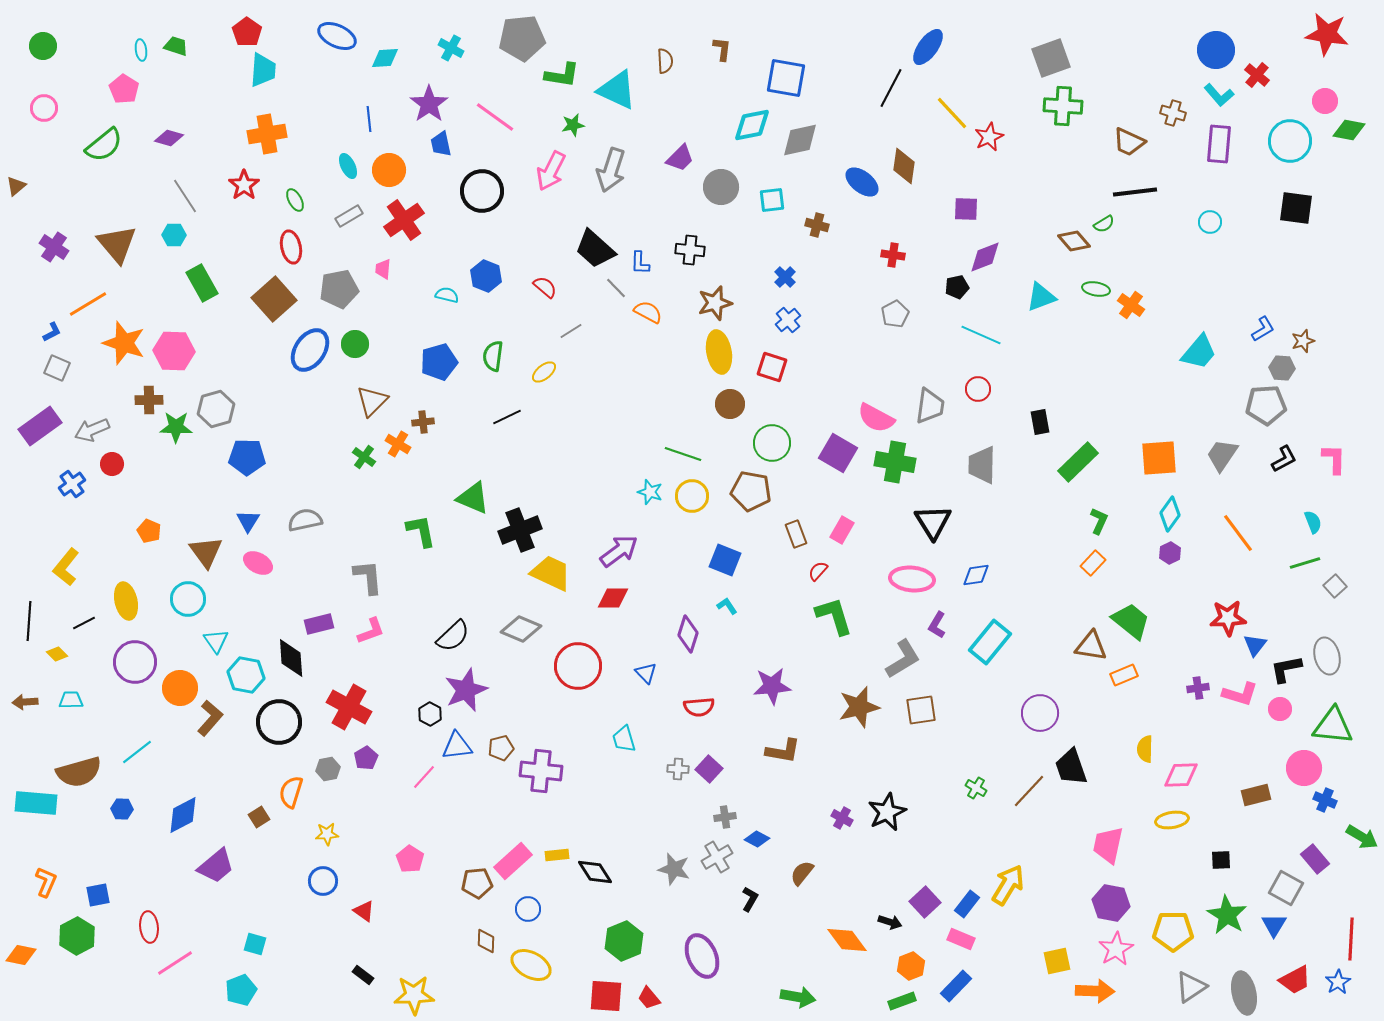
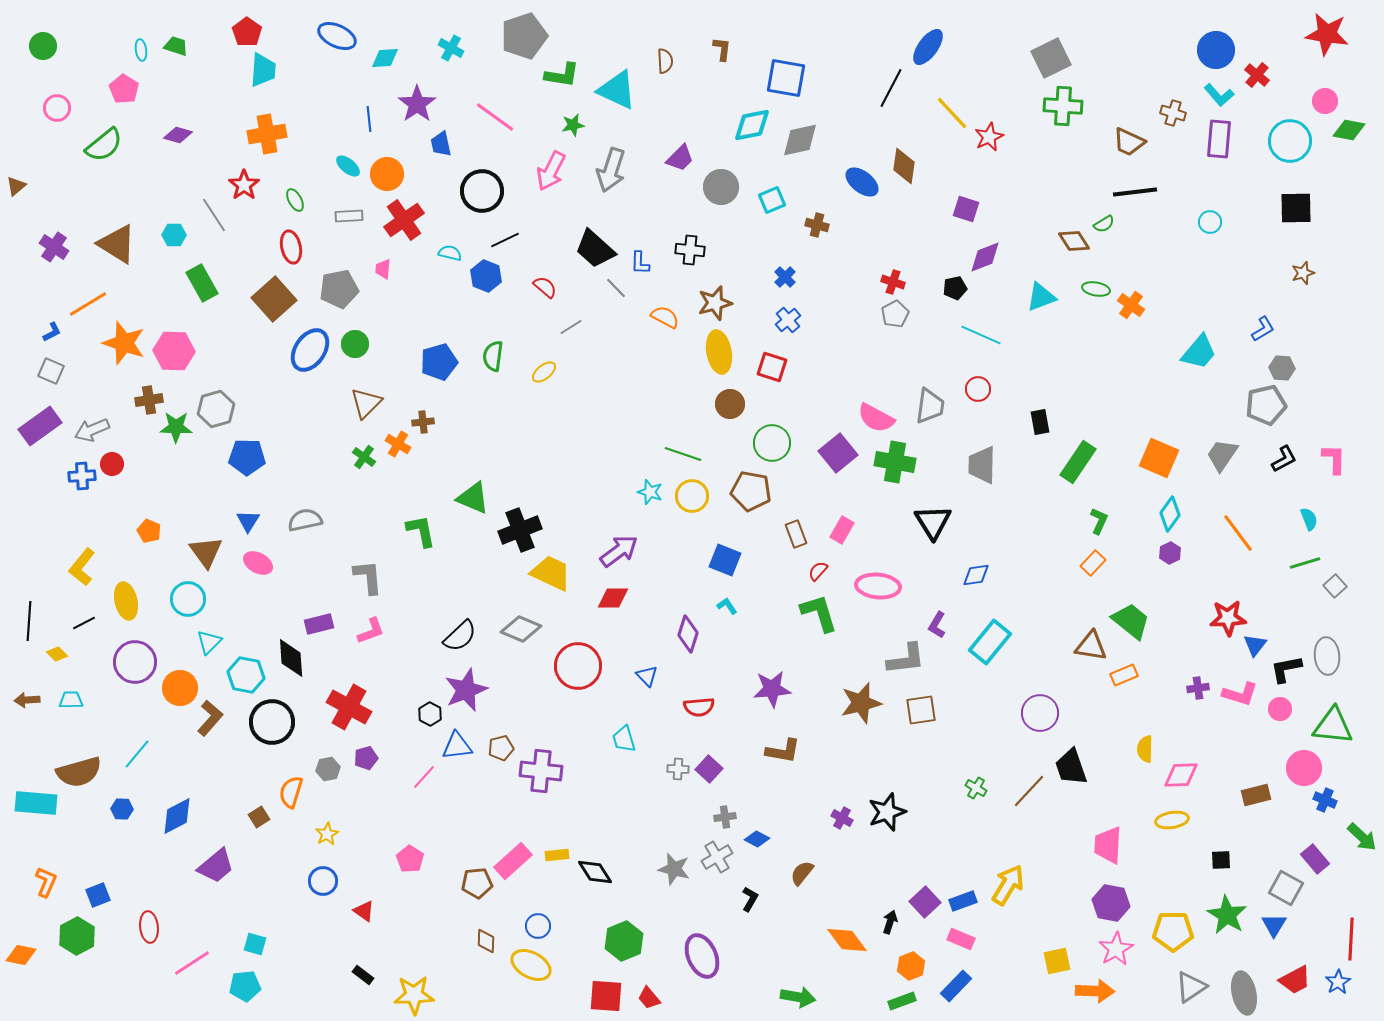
gray pentagon at (522, 38): moved 2 px right, 2 px up; rotated 12 degrees counterclockwise
gray square at (1051, 58): rotated 6 degrees counterclockwise
purple star at (429, 104): moved 12 px left
pink circle at (44, 108): moved 13 px right
purple diamond at (169, 138): moved 9 px right, 3 px up
purple rectangle at (1219, 144): moved 5 px up
cyan ellipse at (348, 166): rotated 25 degrees counterclockwise
orange circle at (389, 170): moved 2 px left, 4 px down
gray line at (185, 196): moved 29 px right, 19 px down
cyan square at (772, 200): rotated 16 degrees counterclockwise
black square at (1296, 208): rotated 9 degrees counterclockwise
purple square at (966, 209): rotated 16 degrees clockwise
gray rectangle at (349, 216): rotated 28 degrees clockwise
brown diamond at (1074, 241): rotated 8 degrees clockwise
brown triangle at (117, 244): rotated 18 degrees counterclockwise
red cross at (893, 255): moved 27 px down; rotated 10 degrees clockwise
black pentagon at (957, 287): moved 2 px left, 1 px down
cyan semicircle at (447, 295): moved 3 px right, 42 px up
orange semicircle at (648, 312): moved 17 px right, 5 px down
gray line at (571, 331): moved 4 px up
brown star at (1303, 341): moved 68 px up
gray square at (57, 368): moved 6 px left, 3 px down
brown cross at (149, 400): rotated 8 degrees counterclockwise
brown triangle at (372, 401): moved 6 px left, 2 px down
gray pentagon at (1266, 405): rotated 9 degrees counterclockwise
black line at (507, 417): moved 2 px left, 177 px up
purple square at (838, 453): rotated 21 degrees clockwise
orange square at (1159, 458): rotated 27 degrees clockwise
green rectangle at (1078, 462): rotated 12 degrees counterclockwise
blue cross at (72, 484): moved 10 px right, 8 px up; rotated 32 degrees clockwise
cyan semicircle at (1313, 522): moved 4 px left, 3 px up
yellow L-shape at (66, 567): moved 16 px right
pink ellipse at (912, 579): moved 34 px left, 7 px down
green L-shape at (834, 616): moved 15 px left, 3 px up
black semicircle at (453, 636): moved 7 px right
cyan triangle at (216, 641): moved 7 px left, 1 px down; rotated 20 degrees clockwise
gray ellipse at (1327, 656): rotated 9 degrees clockwise
gray L-shape at (903, 659): moved 3 px right; rotated 24 degrees clockwise
blue triangle at (646, 673): moved 1 px right, 3 px down
purple star at (772, 686): moved 3 px down
brown arrow at (25, 702): moved 2 px right, 2 px up
brown star at (859, 707): moved 2 px right, 4 px up
black circle at (279, 722): moved 7 px left
cyan line at (137, 752): moved 2 px down; rotated 12 degrees counterclockwise
purple pentagon at (366, 758): rotated 15 degrees clockwise
black star at (887, 812): rotated 6 degrees clockwise
blue diamond at (183, 815): moved 6 px left, 1 px down
yellow star at (327, 834): rotated 25 degrees counterclockwise
green arrow at (1362, 837): rotated 12 degrees clockwise
pink trapezoid at (1108, 845): rotated 9 degrees counterclockwise
blue square at (98, 895): rotated 10 degrees counterclockwise
blue rectangle at (967, 904): moved 4 px left, 3 px up; rotated 32 degrees clockwise
blue circle at (528, 909): moved 10 px right, 17 px down
black arrow at (890, 922): rotated 90 degrees counterclockwise
pink line at (175, 963): moved 17 px right
cyan pentagon at (241, 990): moved 4 px right, 4 px up; rotated 16 degrees clockwise
